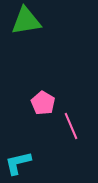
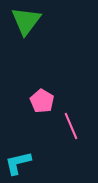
green triangle: rotated 44 degrees counterclockwise
pink pentagon: moved 1 px left, 2 px up
